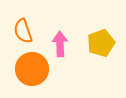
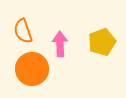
yellow pentagon: moved 1 px right, 1 px up
